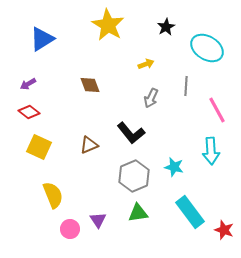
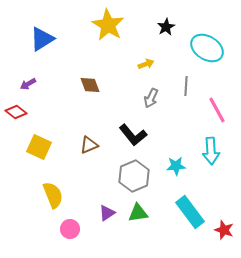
red diamond: moved 13 px left
black L-shape: moved 2 px right, 2 px down
cyan star: moved 2 px right, 1 px up; rotated 18 degrees counterclockwise
purple triangle: moved 9 px right, 7 px up; rotated 30 degrees clockwise
